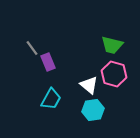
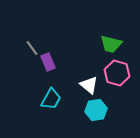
green trapezoid: moved 1 px left, 1 px up
pink hexagon: moved 3 px right, 1 px up
cyan hexagon: moved 3 px right
